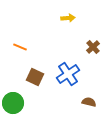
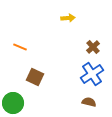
blue cross: moved 24 px right
